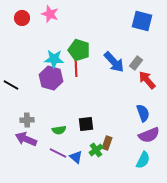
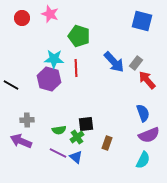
green pentagon: moved 14 px up
purple hexagon: moved 2 px left, 1 px down
purple arrow: moved 5 px left, 2 px down
green cross: moved 19 px left, 13 px up
